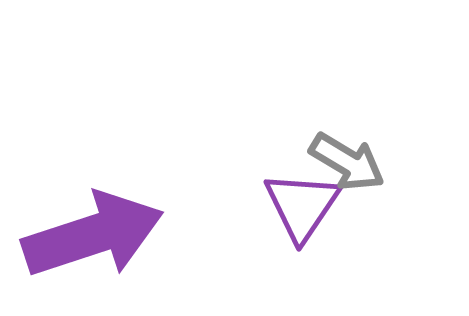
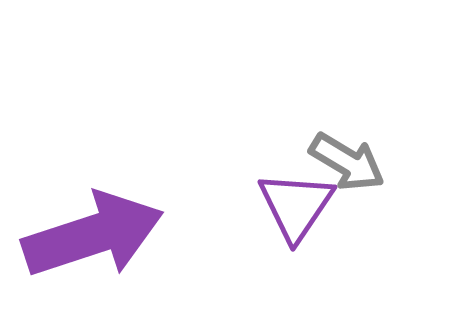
purple triangle: moved 6 px left
